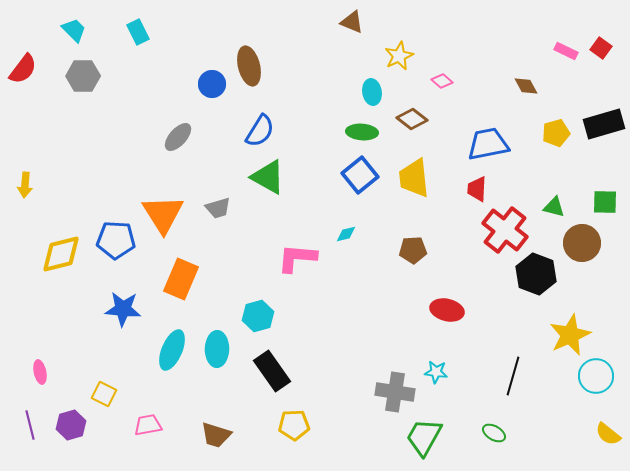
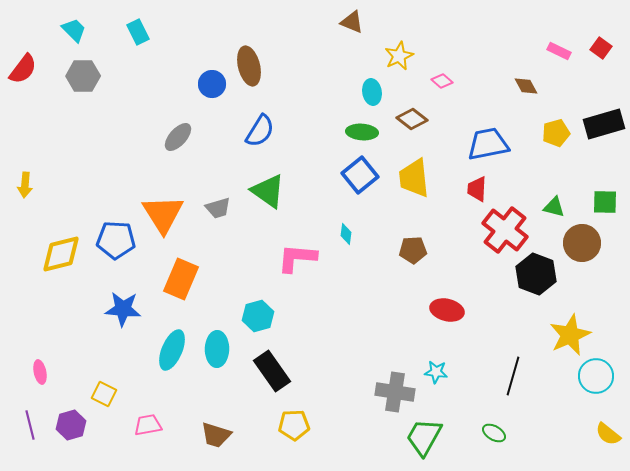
pink rectangle at (566, 51): moved 7 px left
green triangle at (268, 177): moved 14 px down; rotated 6 degrees clockwise
cyan diamond at (346, 234): rotated 70 degrees counterclockwise
